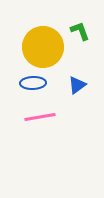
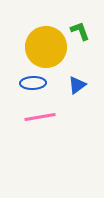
yellow circle: moved 3 px right
